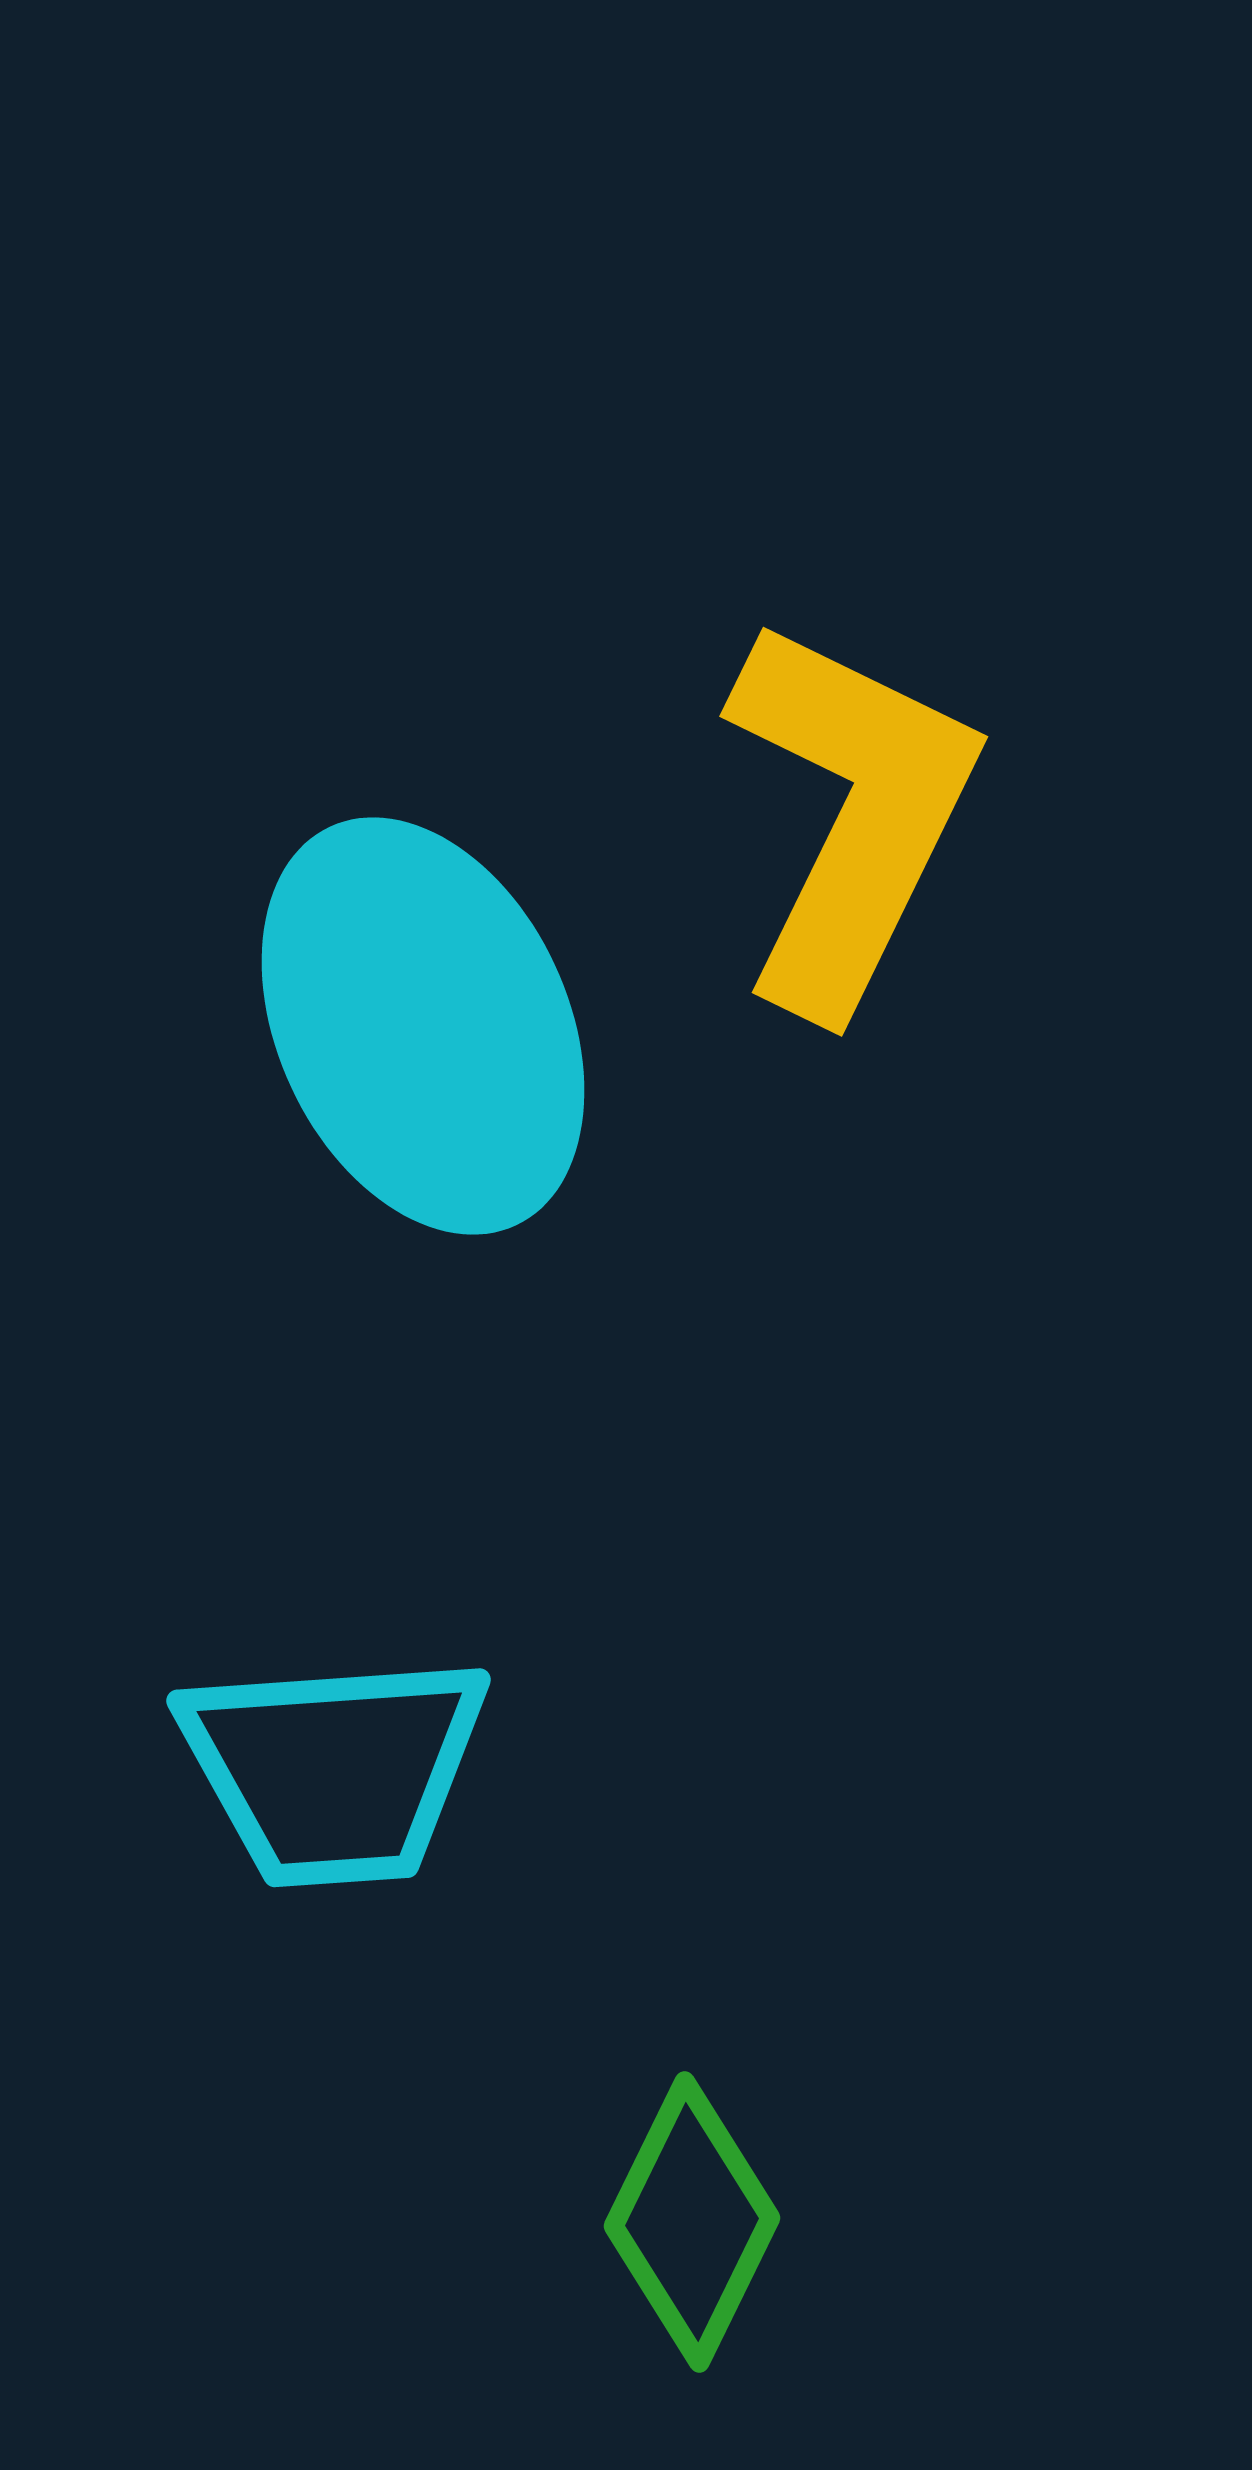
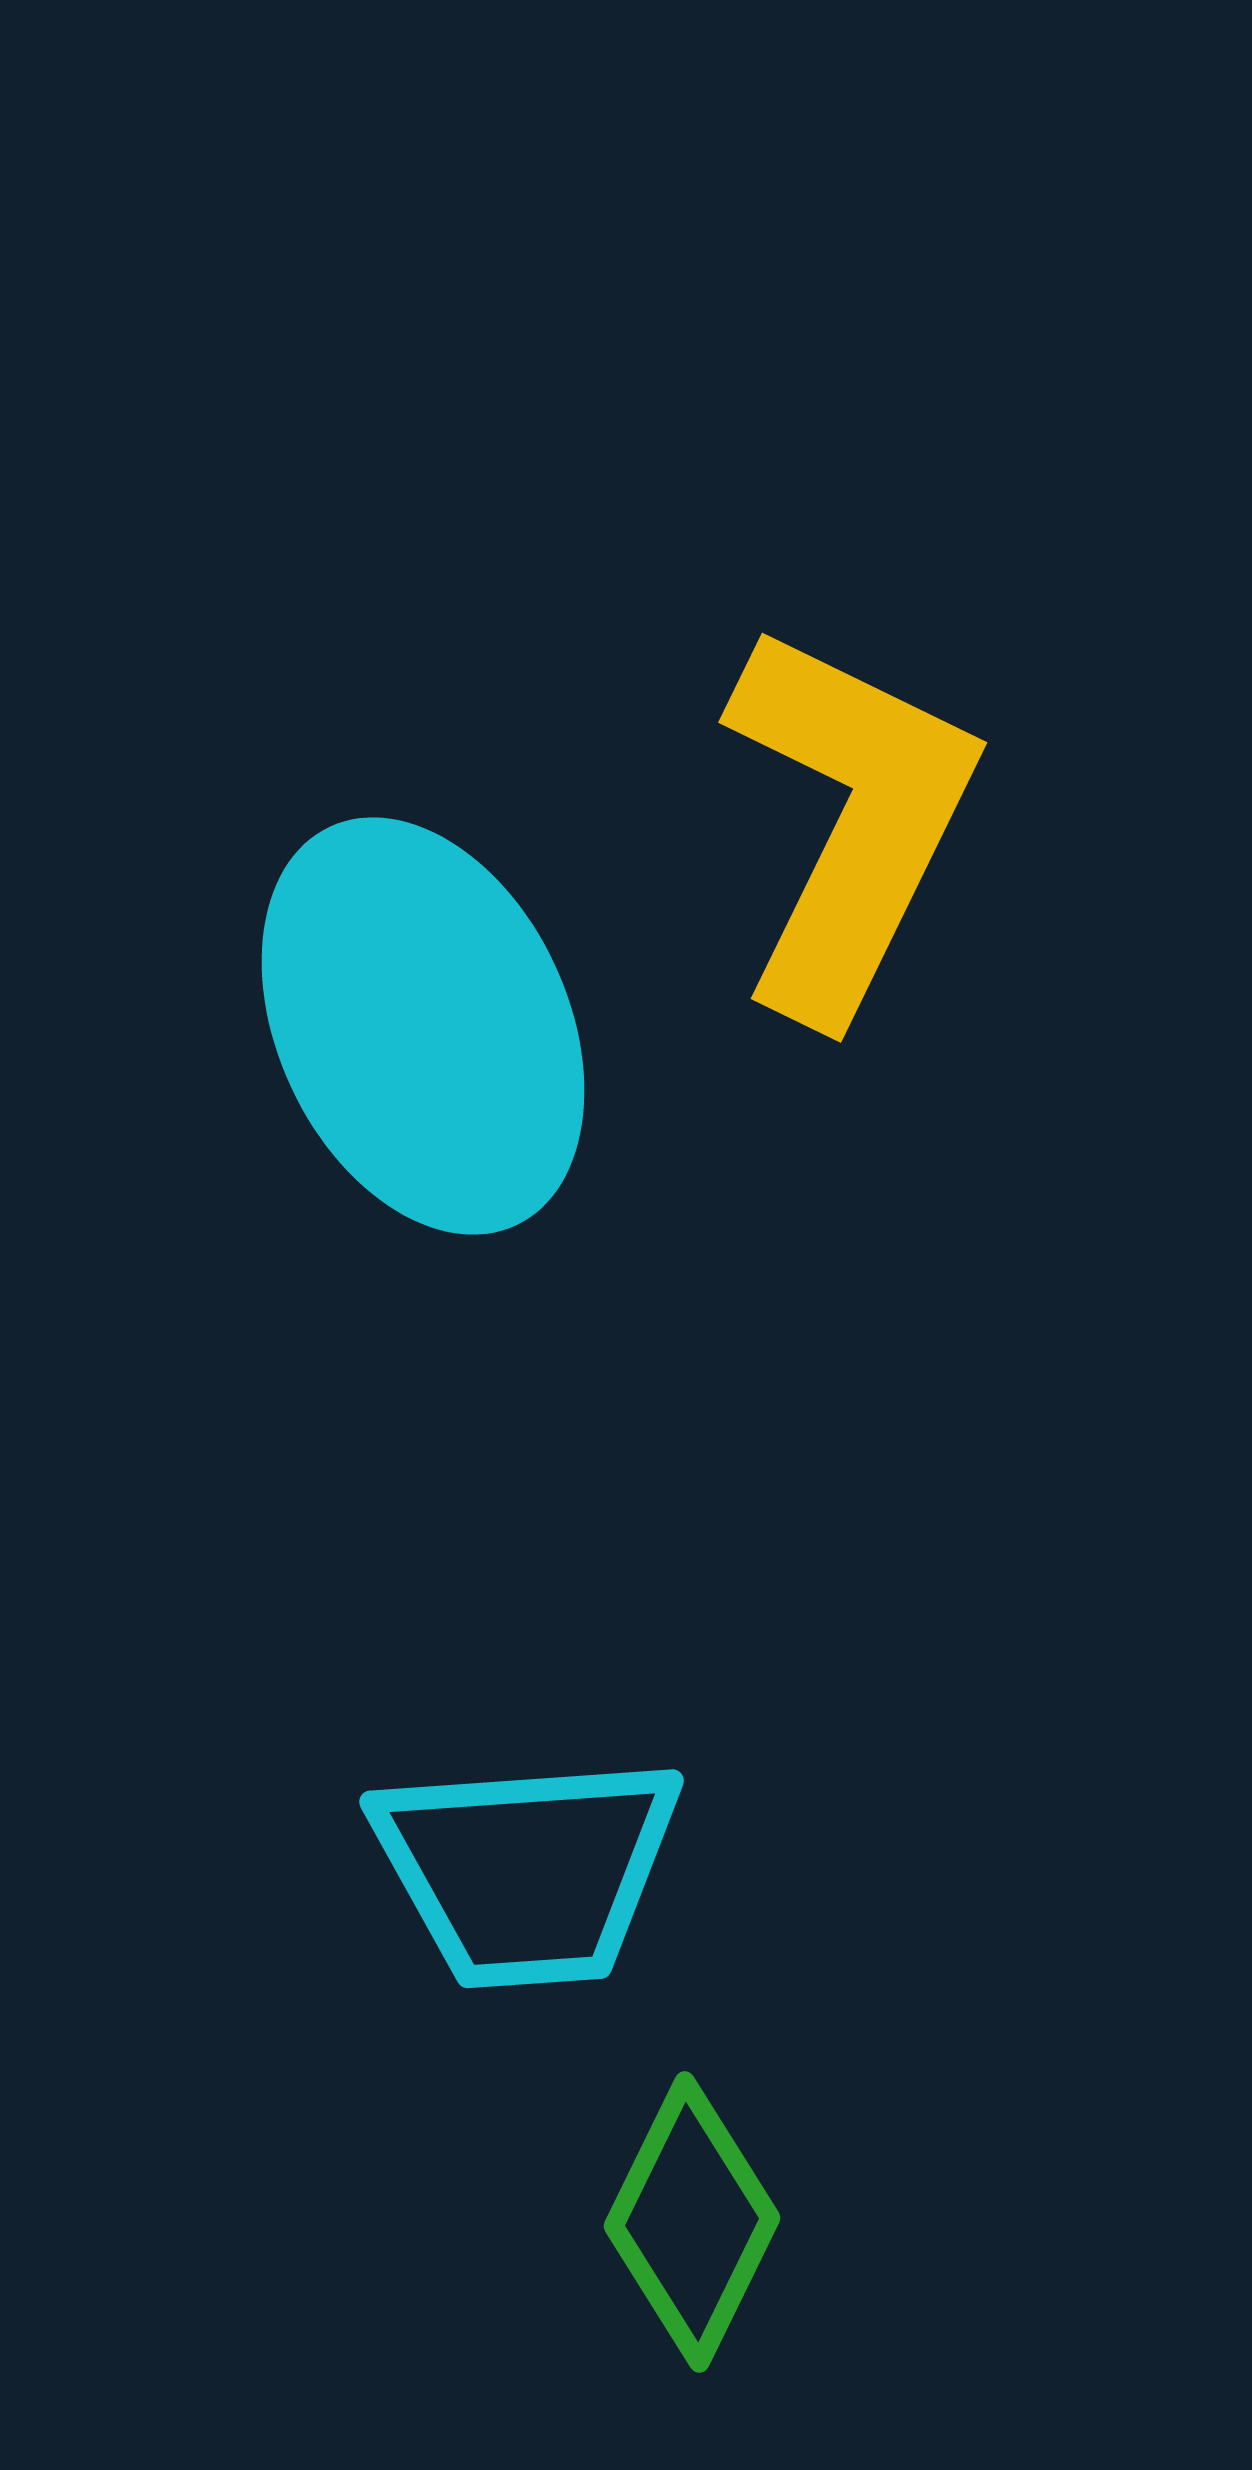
yellow L-shape: moved 1 px left, 6 px down
cyan trapezoid: moved 193 px right, 101 px down
